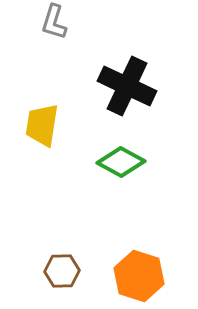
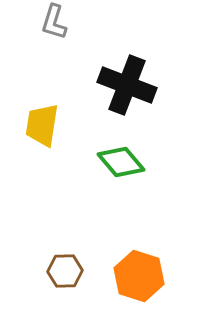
black cross: moved 1 px up; rotated 4 degrees counterclockwise
green diamond: rotated 21 degrees clockwise
brown hexagon: moved 3 px right
